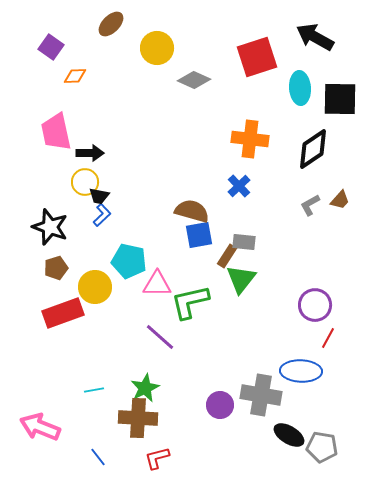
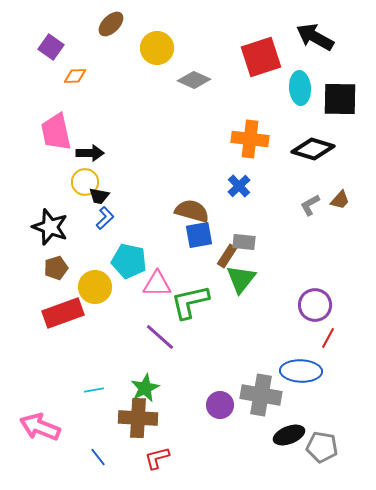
red square at (257, 57): moved 4 px right
black diamond at (313, 149): rotated 51 degrees clockwise
blue L-shape at (102, 215): moved 3 px right, 3 px down
black ellipse at (289, 435): rotated 52 degrees counterclockwise
